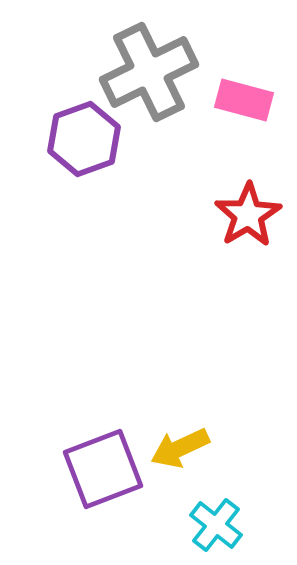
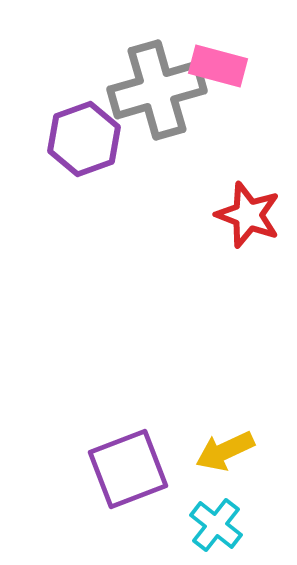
gray cross: moved 8 px right, 18 px down; rotated 10 degrees clockwise
pink rectangle: moved 26 px left, 34 px up
red star: rotated 20 degrees counterclockwise
yellow arrow: moved 45 px right, 3 px down
purple square: moved 25 px right
